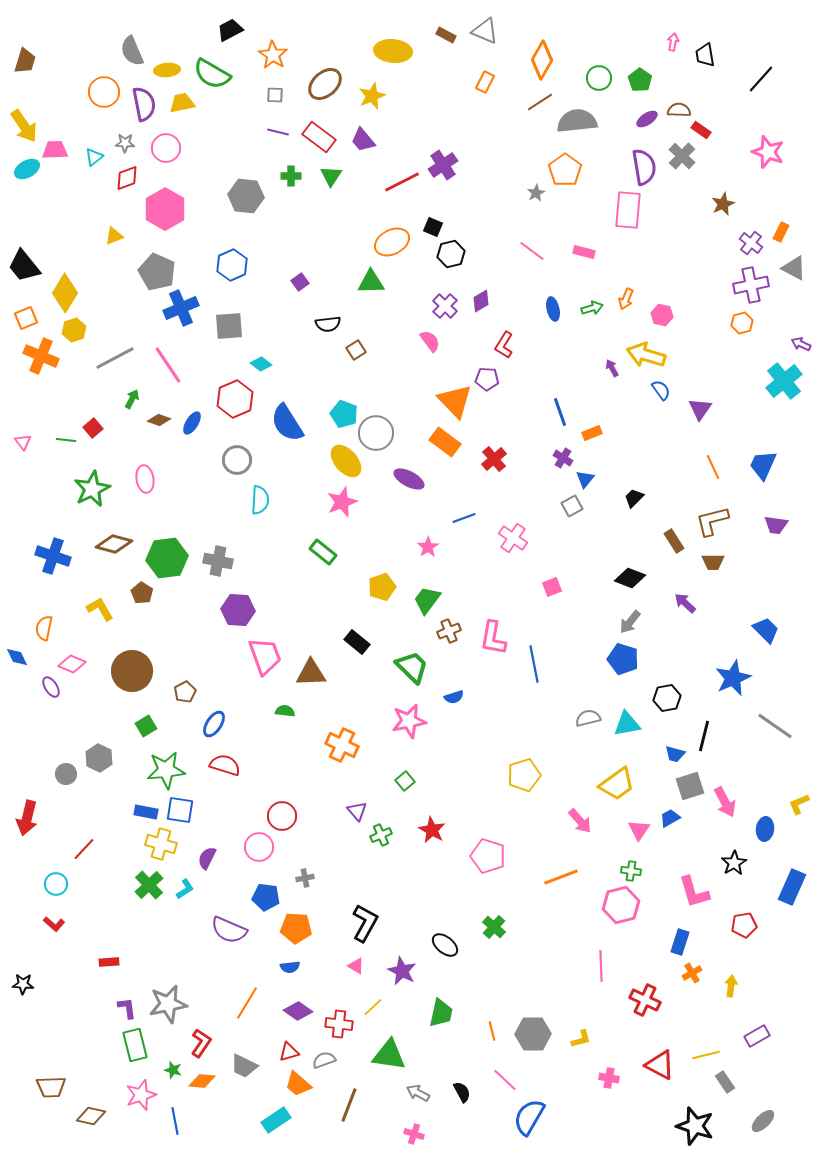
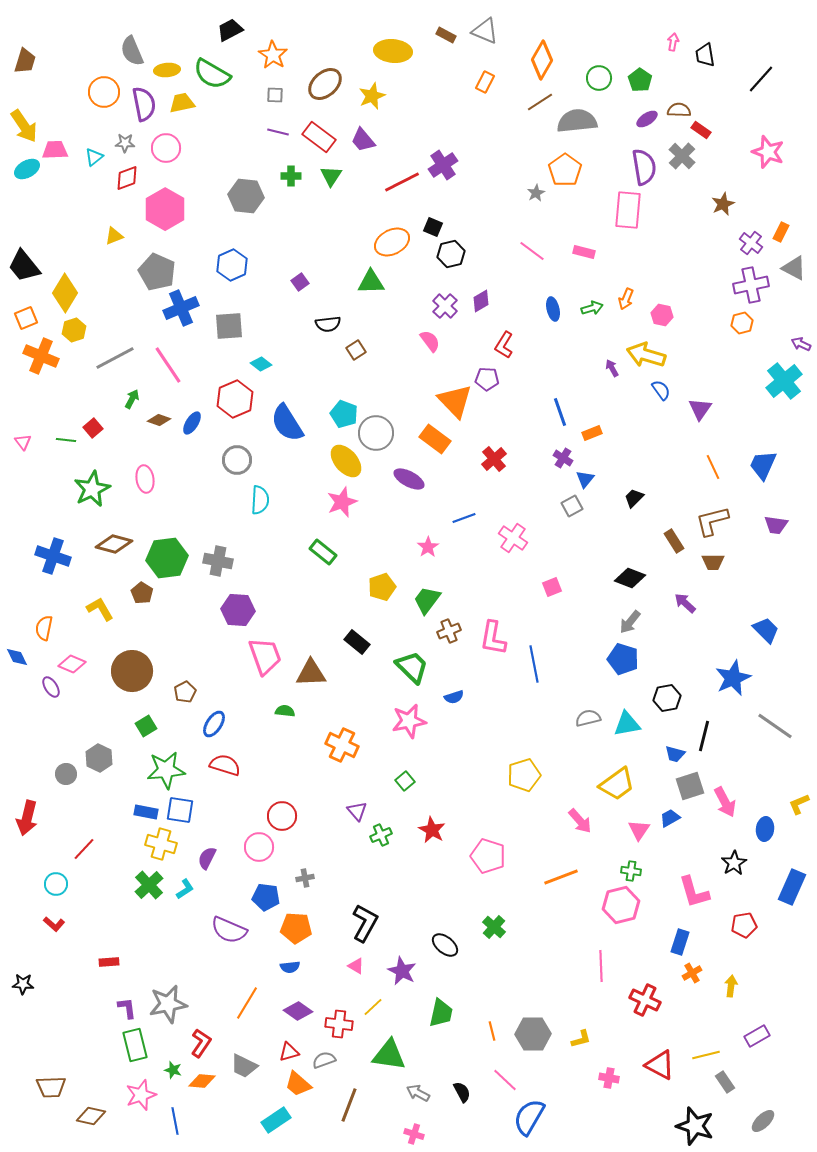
orange rectangle at (445, 442): moved 10 px left, 3 px up
